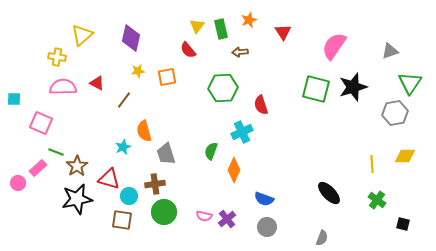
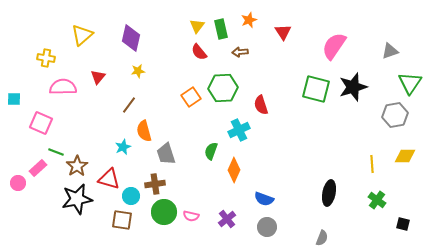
red semicircle at (188, 50): moved 11 px right, 2 px down
yellow cross at (57, 57): moved 11 px left, 1 px down
orange square at (167, 77): moved 24 px right, 20 px down; rotated 24 degrees counterclockwise
red triangle at (97, 83): moved 1 px right, 6 px up; rotated 42 degrees clockwise
brown line at (124, 100): moved 5 px right, 5 px down
gray hexagon at (395, 113): moved 2 px down
cyan cross at (242, 132): moved 3 px left, 2 px up
black ellipse at (329, 193): rotated 55 degrees clockwise
cyan circle at (129, 196): moved 2 px right
pink semicircle at (204, 216): moved 13 px left
